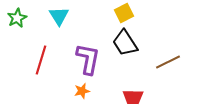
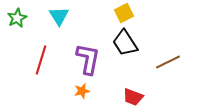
red trapezoid: rotated 20 degrees clockwise
